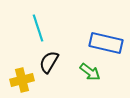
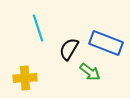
blue rectangle: rotated 8 degrees clockwise
black semicircle: moved 20 px right, 13 px up
yellow cross: moved 3 px right, 2 px up; rotated 10 degrees clockwise
